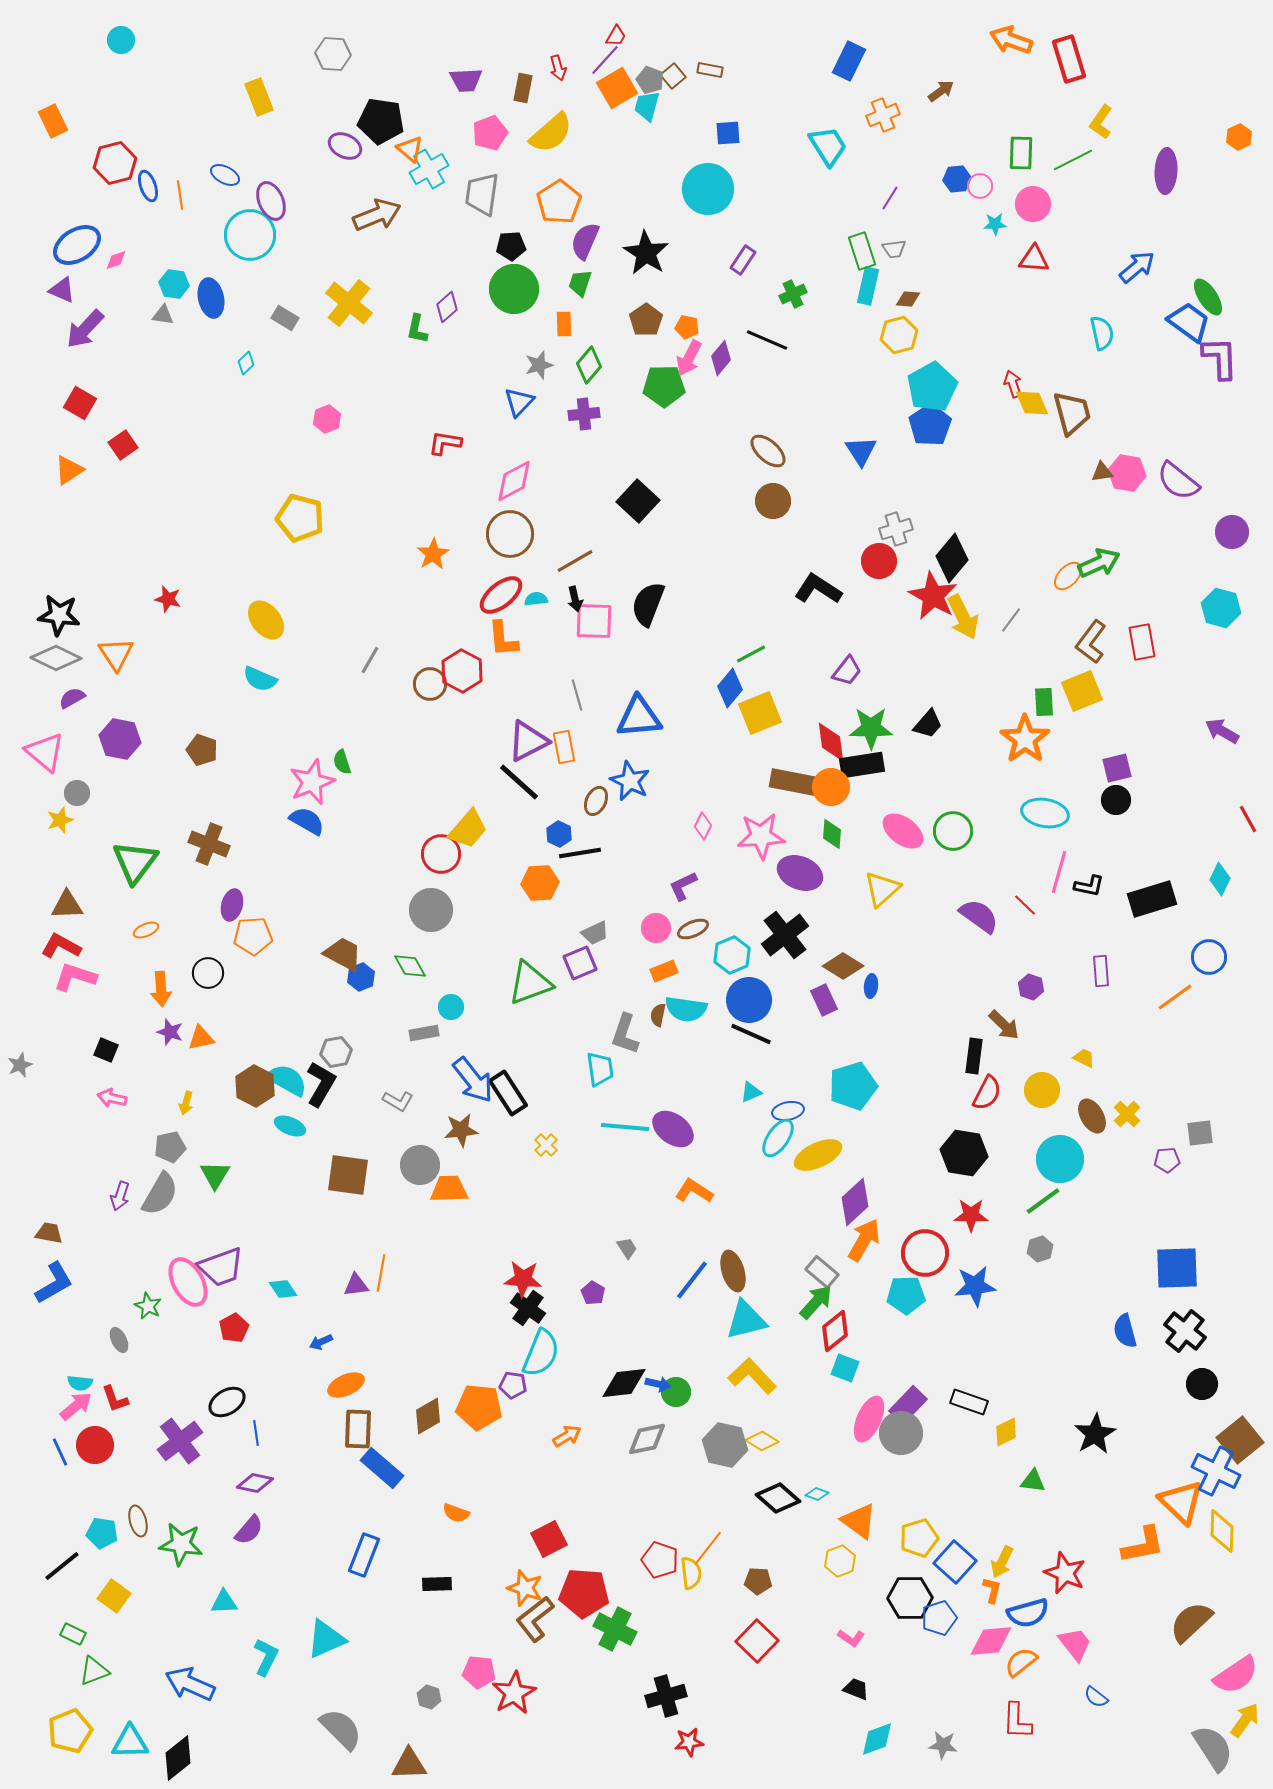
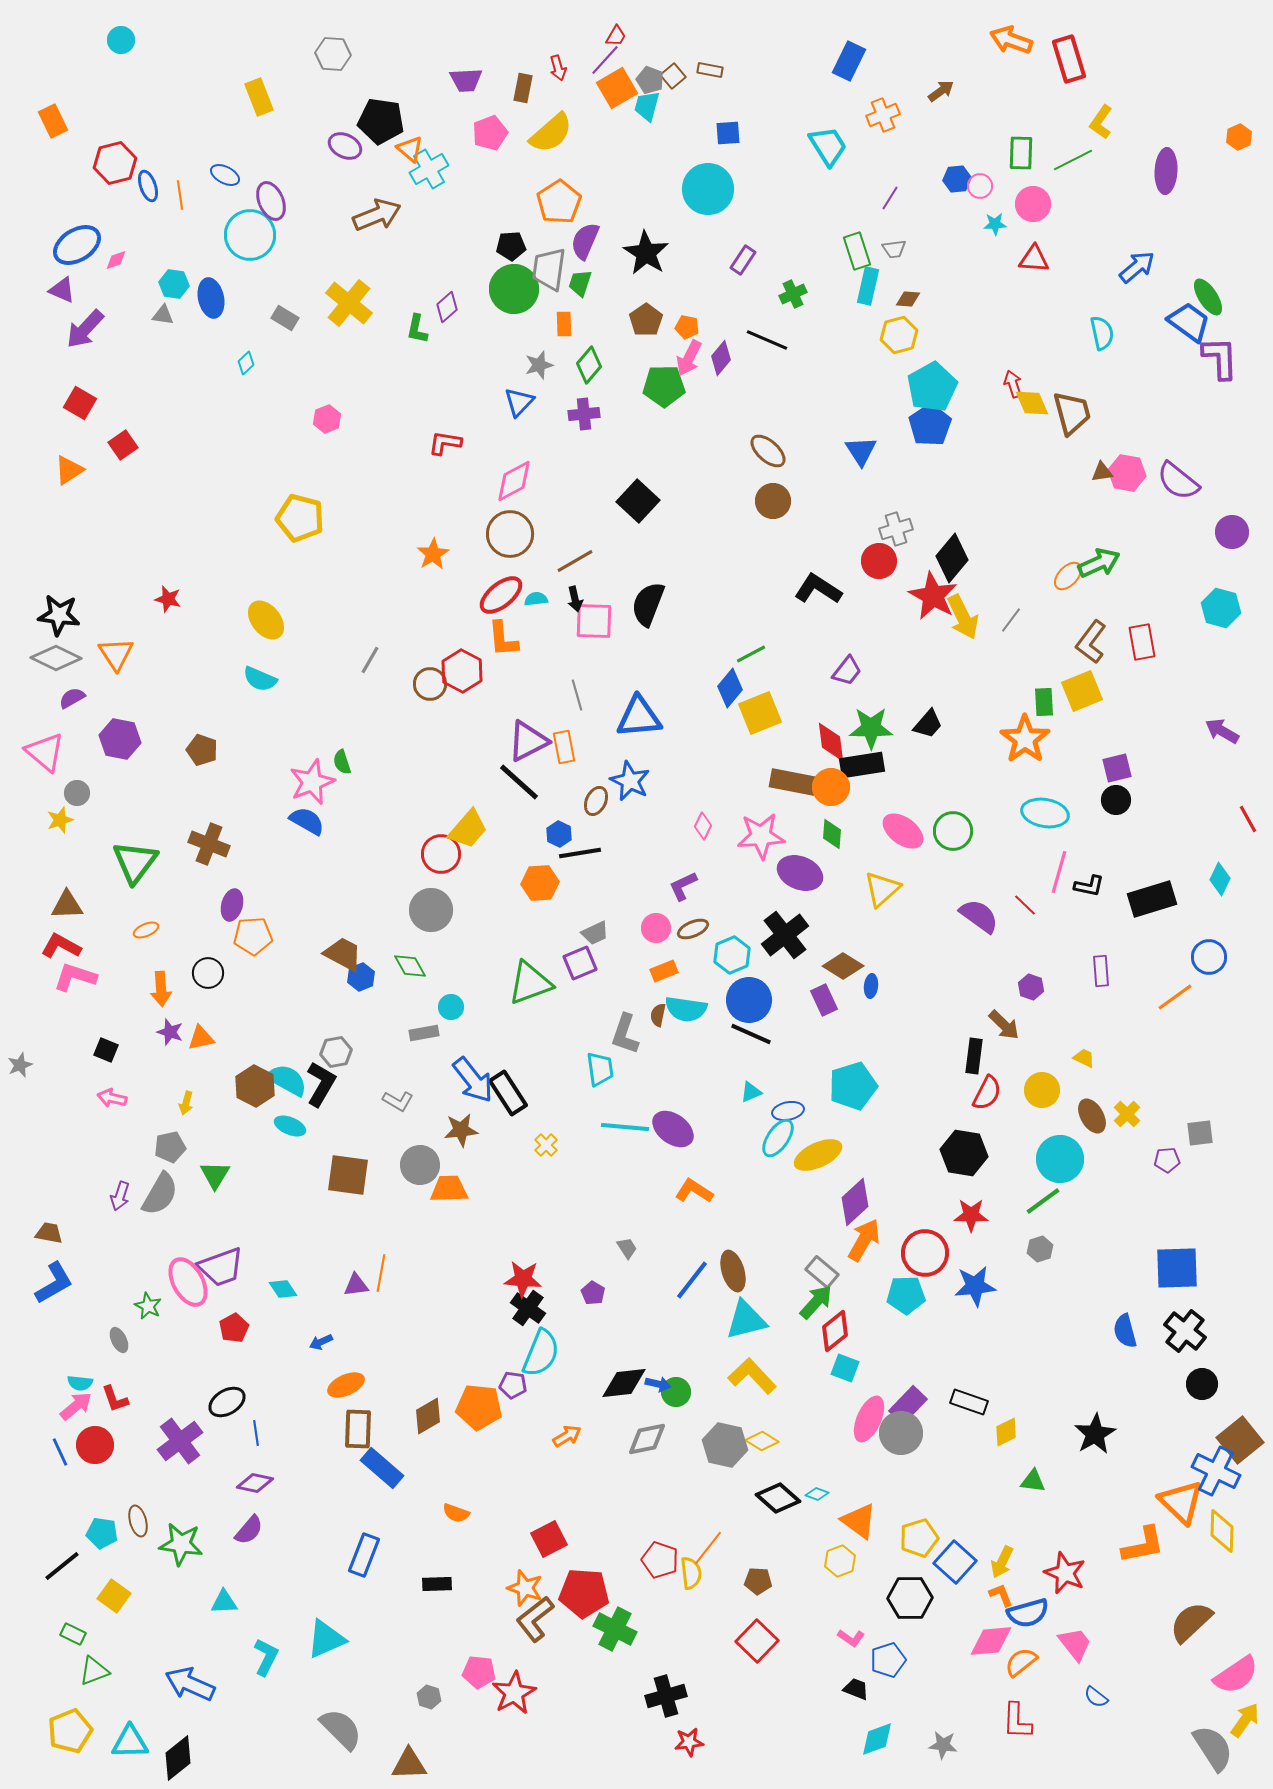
gray trapezoid at (482, 194): moved 67 px right, 75 px down
green rectangle at (862, 251): moved 5 px left
orange L-shape at (992, 1590): moved 9 px right, 5 px down; rotated 36 degrees counterclockwise
blue pentagon at (939, 1618): moved 51 px left, 42 px down
